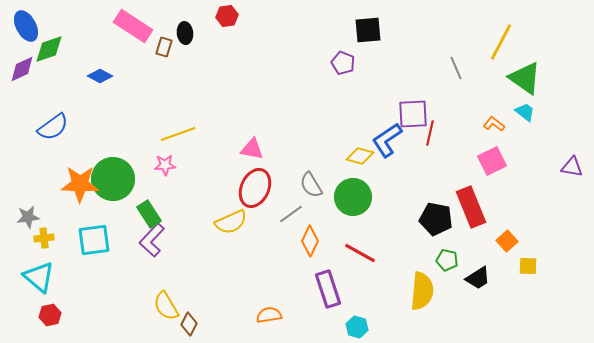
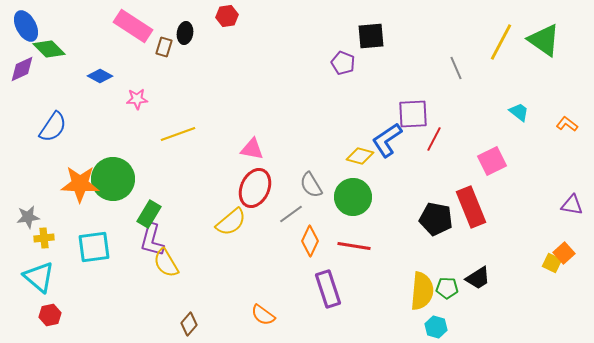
black square at (368, 30): moved 3 px right, 6 px down
black ellipse at (185, 33): rotated 15 degrees clockwise
green diamond at (49, 49): rotated 64 degrees clockwise
green triangle at (525, 78): moved 19 px right, 38 px up
cyan trapezoid at (525, 112): moved 6 px left
orange L-shape at (494, 124): moved 73 px right
blue semicircle at (53, 127): rotated 20 degrees counterclockwise
red line at (430, 133): moved 4 px right, 6 px down; rotated 15 degrees clockwise
pink star at (165, 165): moved 28 px left, 66 px up
purple triangle at (572, 167): moved 38 px down
green rectangle at (149, 214): rotated 64 degrees clockwise
yellow semicircle at (231, 222): rotated 16 degrees counterclockwise
cyan square at (94, 240): moved 7 px down
purple L-shape at (152, 240): rotated 28 degrees counterclockwise
orange square at (507, 241): moved 57 px right, 12 px down
red line at (360, 253): moved 6 px left, 7 px up; rotated 20 degrees counterclockwise
green pentagon at (447, 260): moved 28 px down; rotated 10 degrees counterclockwise
yellow square at (528, 266): moved 24 px right, 3 px up; rotated 24 degrees clockwise
yellow semicircle at (166, 306): moved 43 px up
orange semicircle at (269, 315): moved 6 px left; rotated 135 degrees counterclockwise
brown diamond at (189, 324): rotated 15 degrees clockwise
cyan hexagon at (357, 327): moved 79 px right
